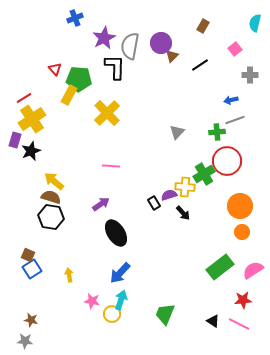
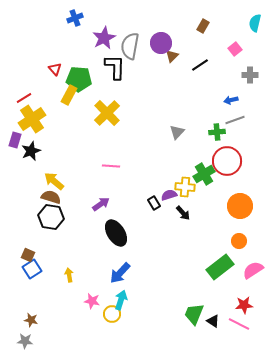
orange circle at (242, 232): moved 3 px left, 9 px down
red star at (243, 300): moved 1 px right, 5 px down
green trapezoid at (165, 314): moved 29 px right
